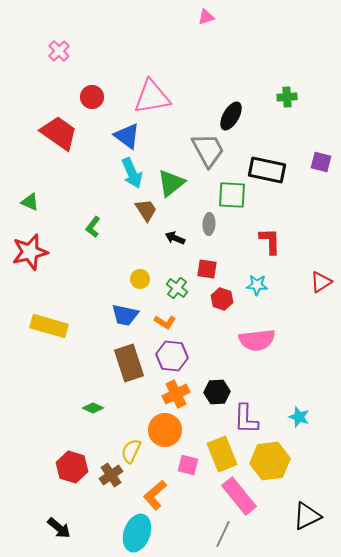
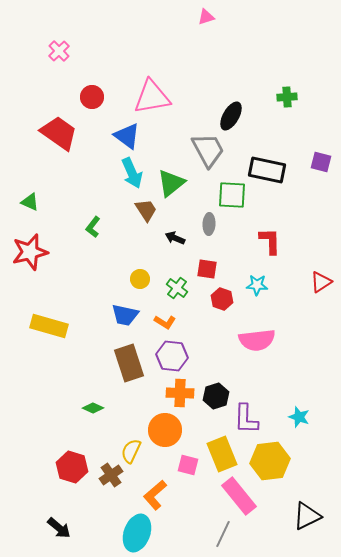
black hexagon at (217, 392): moved 1 px left, 4 px down; rotated 15 degrees counterclockwise
orange cross at (176, 394): moved 4 px right, 1 px up; rotated 28 degrees clockwise
